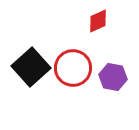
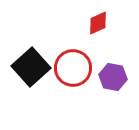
red diamond: moved 2 px down
